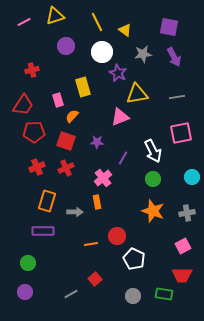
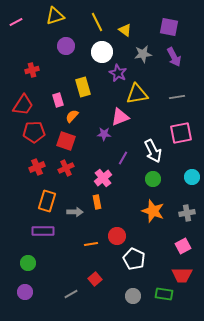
pink line at (24, 22): moved 8 px left
purple star at (97, 142): moved 7 px right, 8 px up
